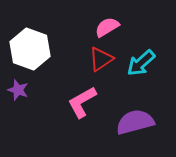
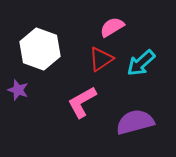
pink semicircle: moved 5 px right
white hexagon: moved 10 px right
